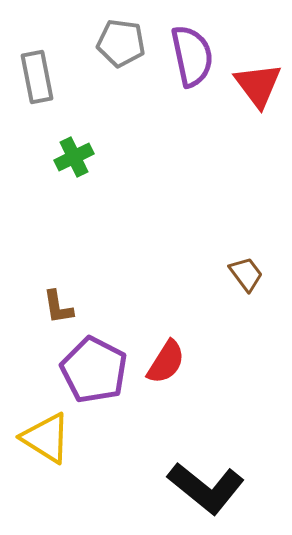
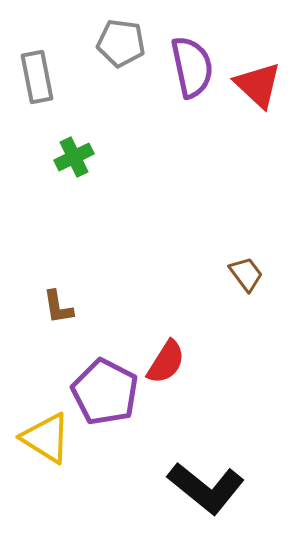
purple semicircle: moved 11 px down
red triangle: rotated 10 degrees counterclockwise
purple pentagon: moved 11 px right, 22 px down
